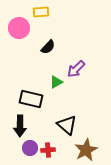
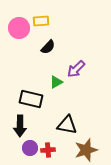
yellow rectangle: moved 9 px down
black triangle: rotated 30 degrees counterclockwise
brown star: rotated 10 degrees clockwise
